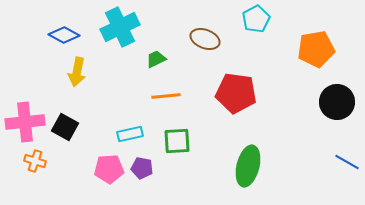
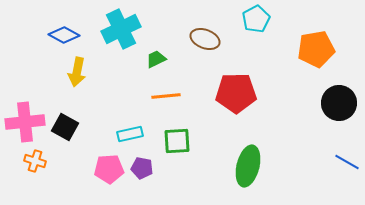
cyan cross: moved 1 px right, 2 px down
red pentagon: rotated 9 degrees counterclockwise
black circle: moved 2 px right, 1 px down
